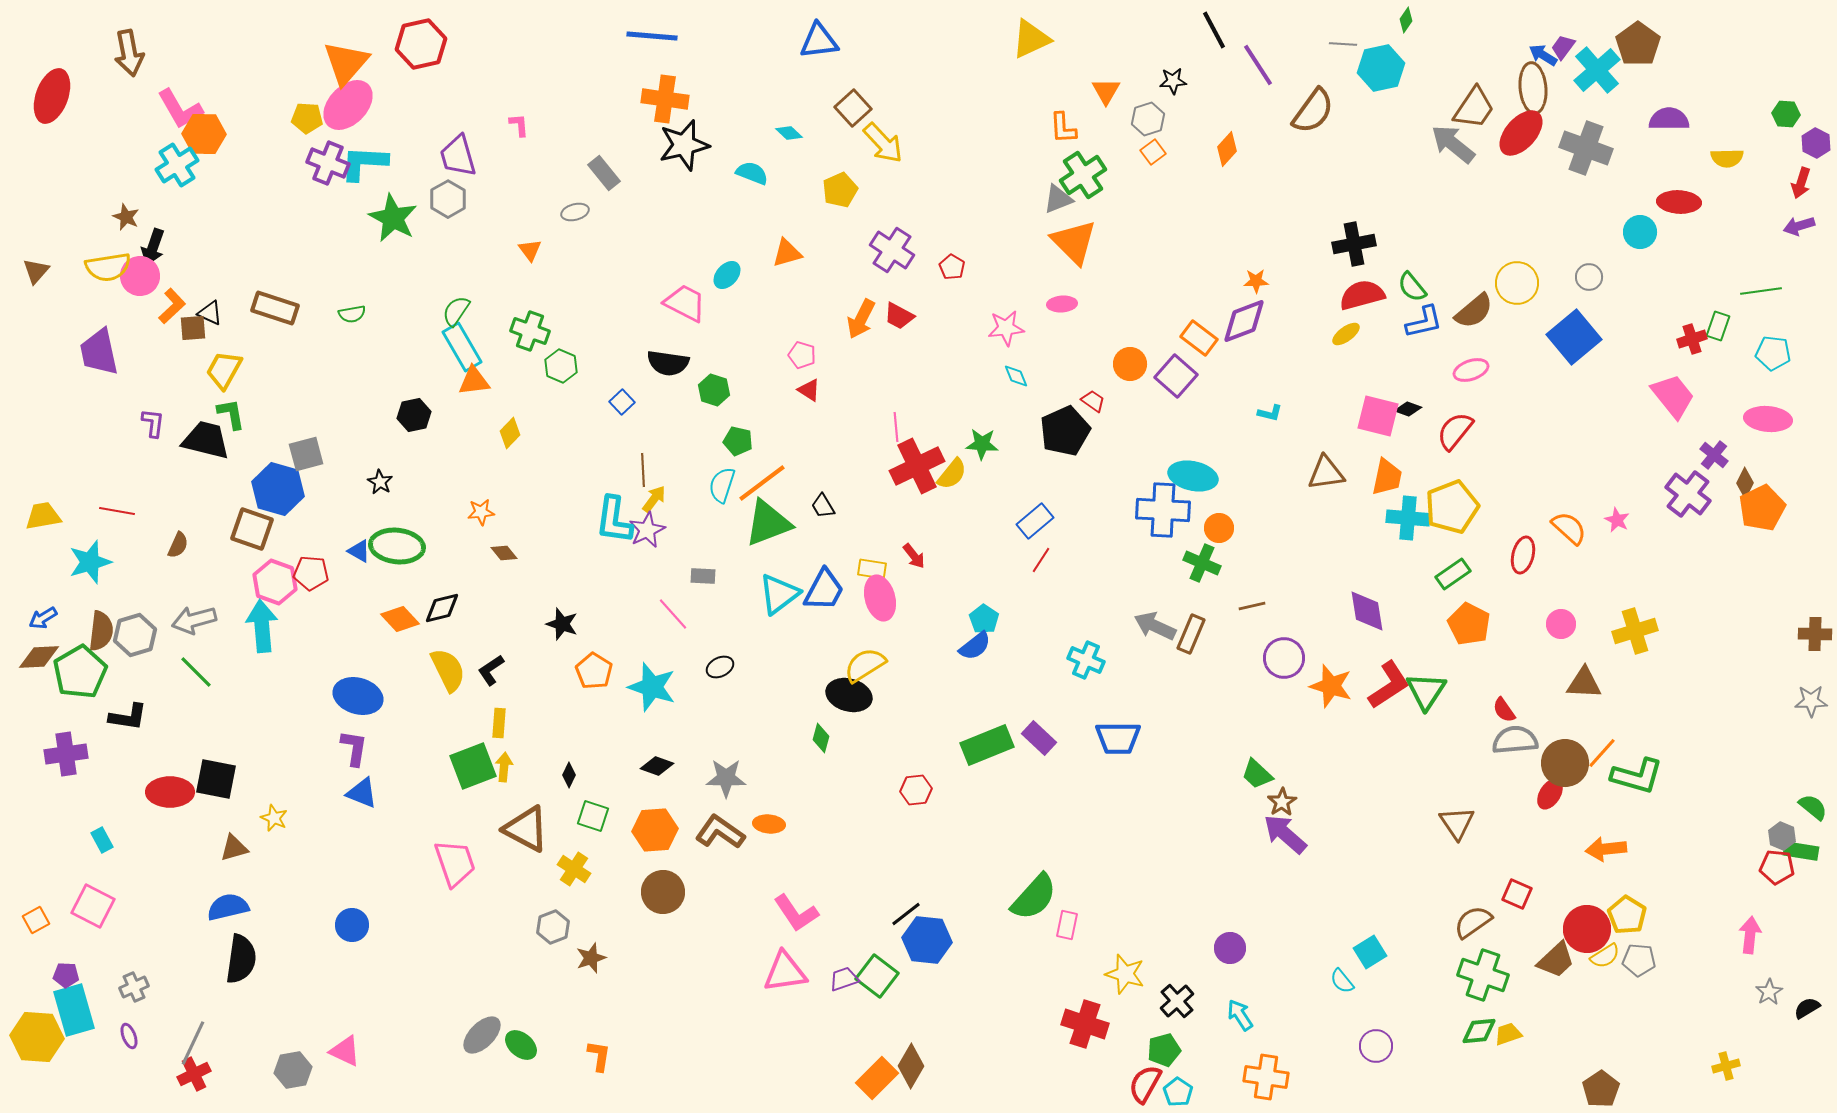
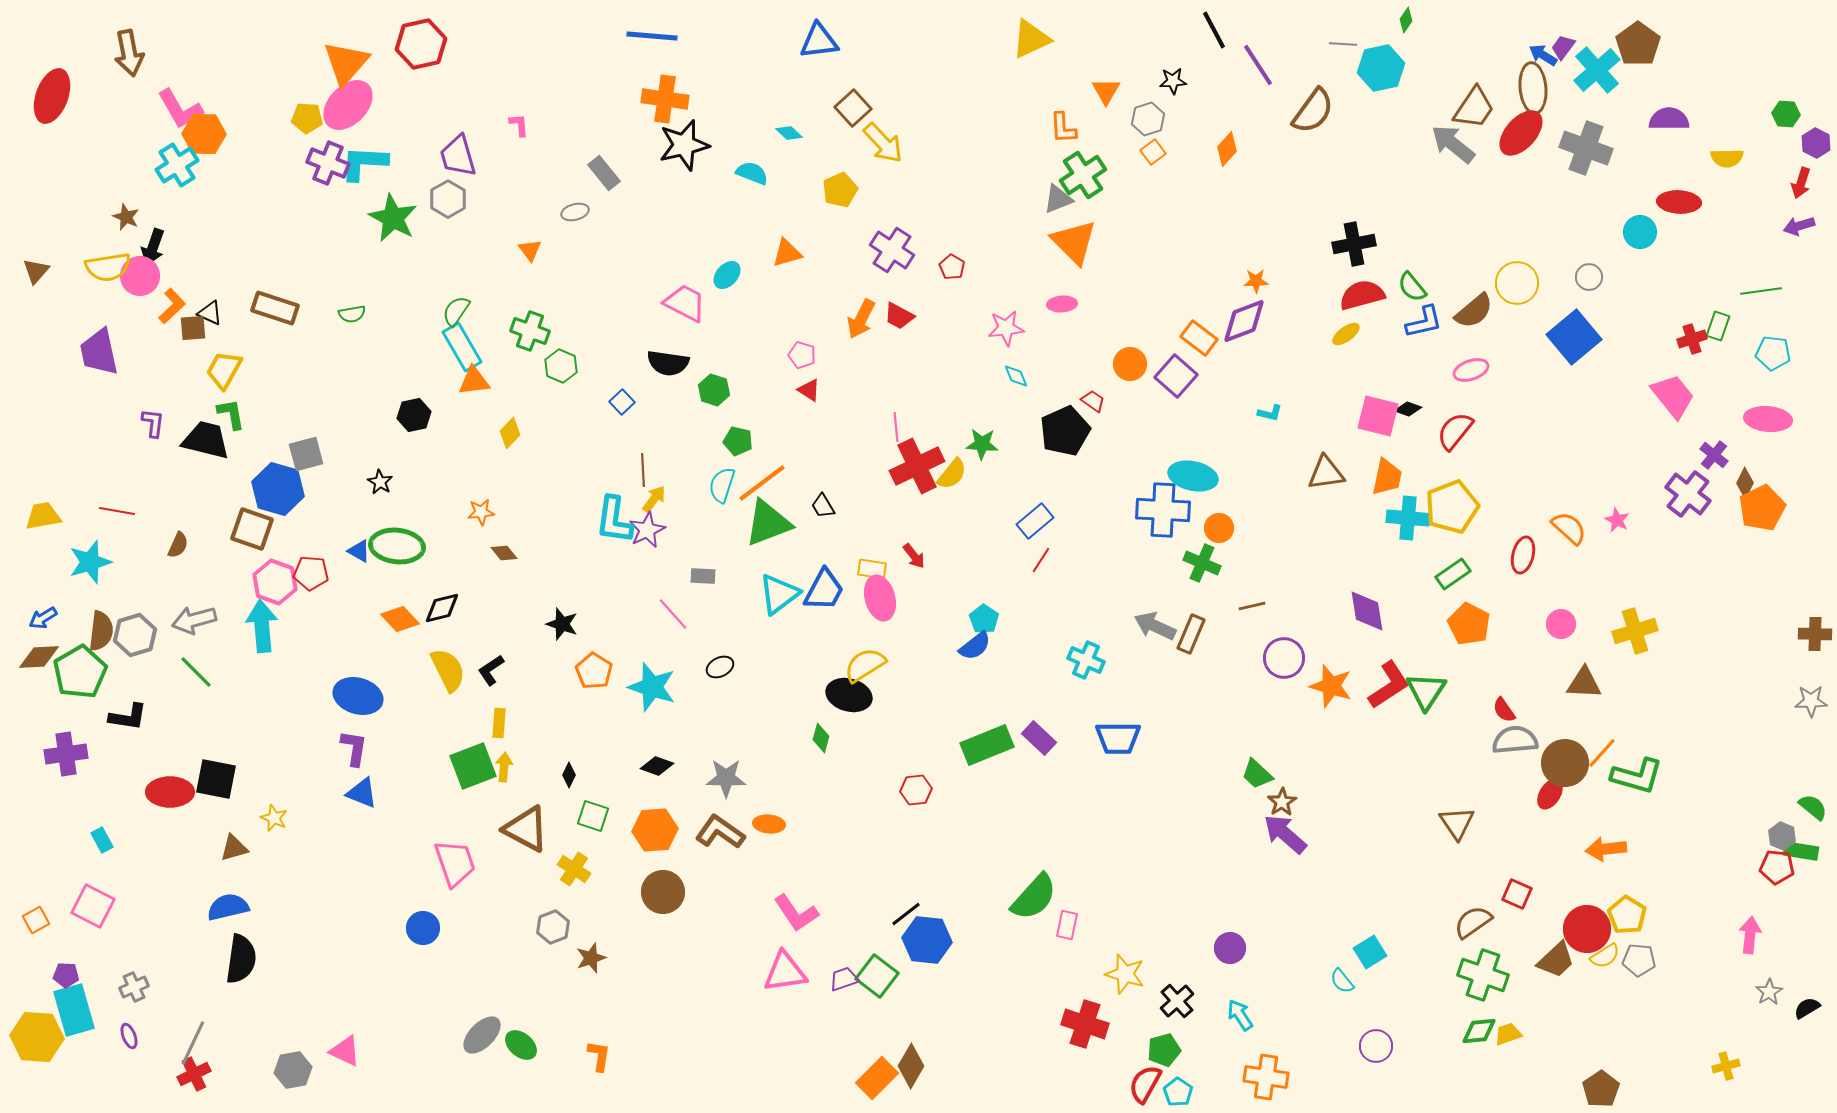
blue circle at (352, 925): moved 71 px right, 3 px down
